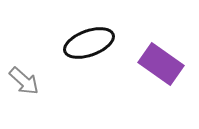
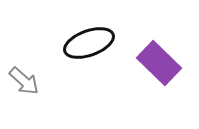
purple rectangle: moved 2 px left, 1 px up; rotated 9 degrees clockwise
